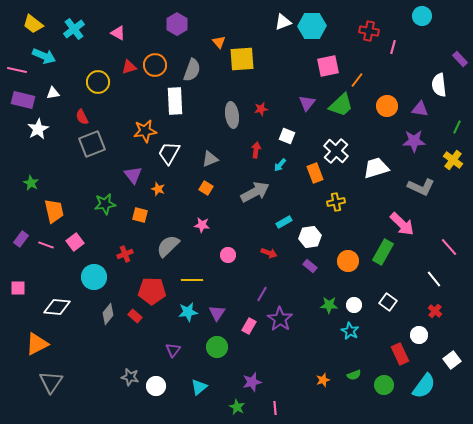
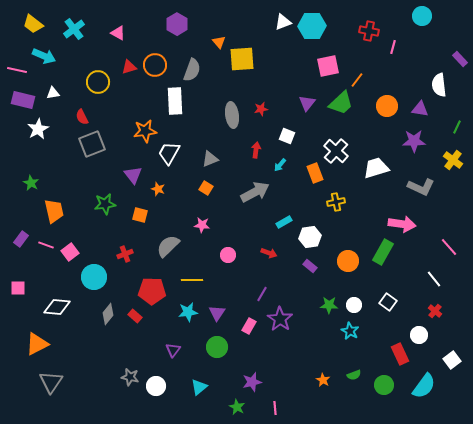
green trapezoid at (341, 105): moved 2 px up
pink arrow at (402, 224): rotated 36 degrees counterclockwise
pink square at (75, 242): moved 5 px left, 10 px down
orange star at (323, 380): rotated 24 degrees counterclockwise
